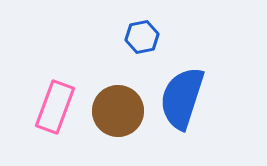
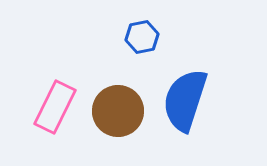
blue semicircle: moved 3 px right, 2 px down
pink rectangle: rotated 6 degrees clockwise
